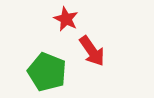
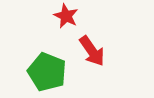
red star: moved 3 px up
